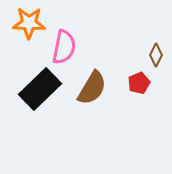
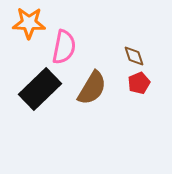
brown diamond: moved 22 px left, 1 px down; rotated 45 degrees counterclockwise
